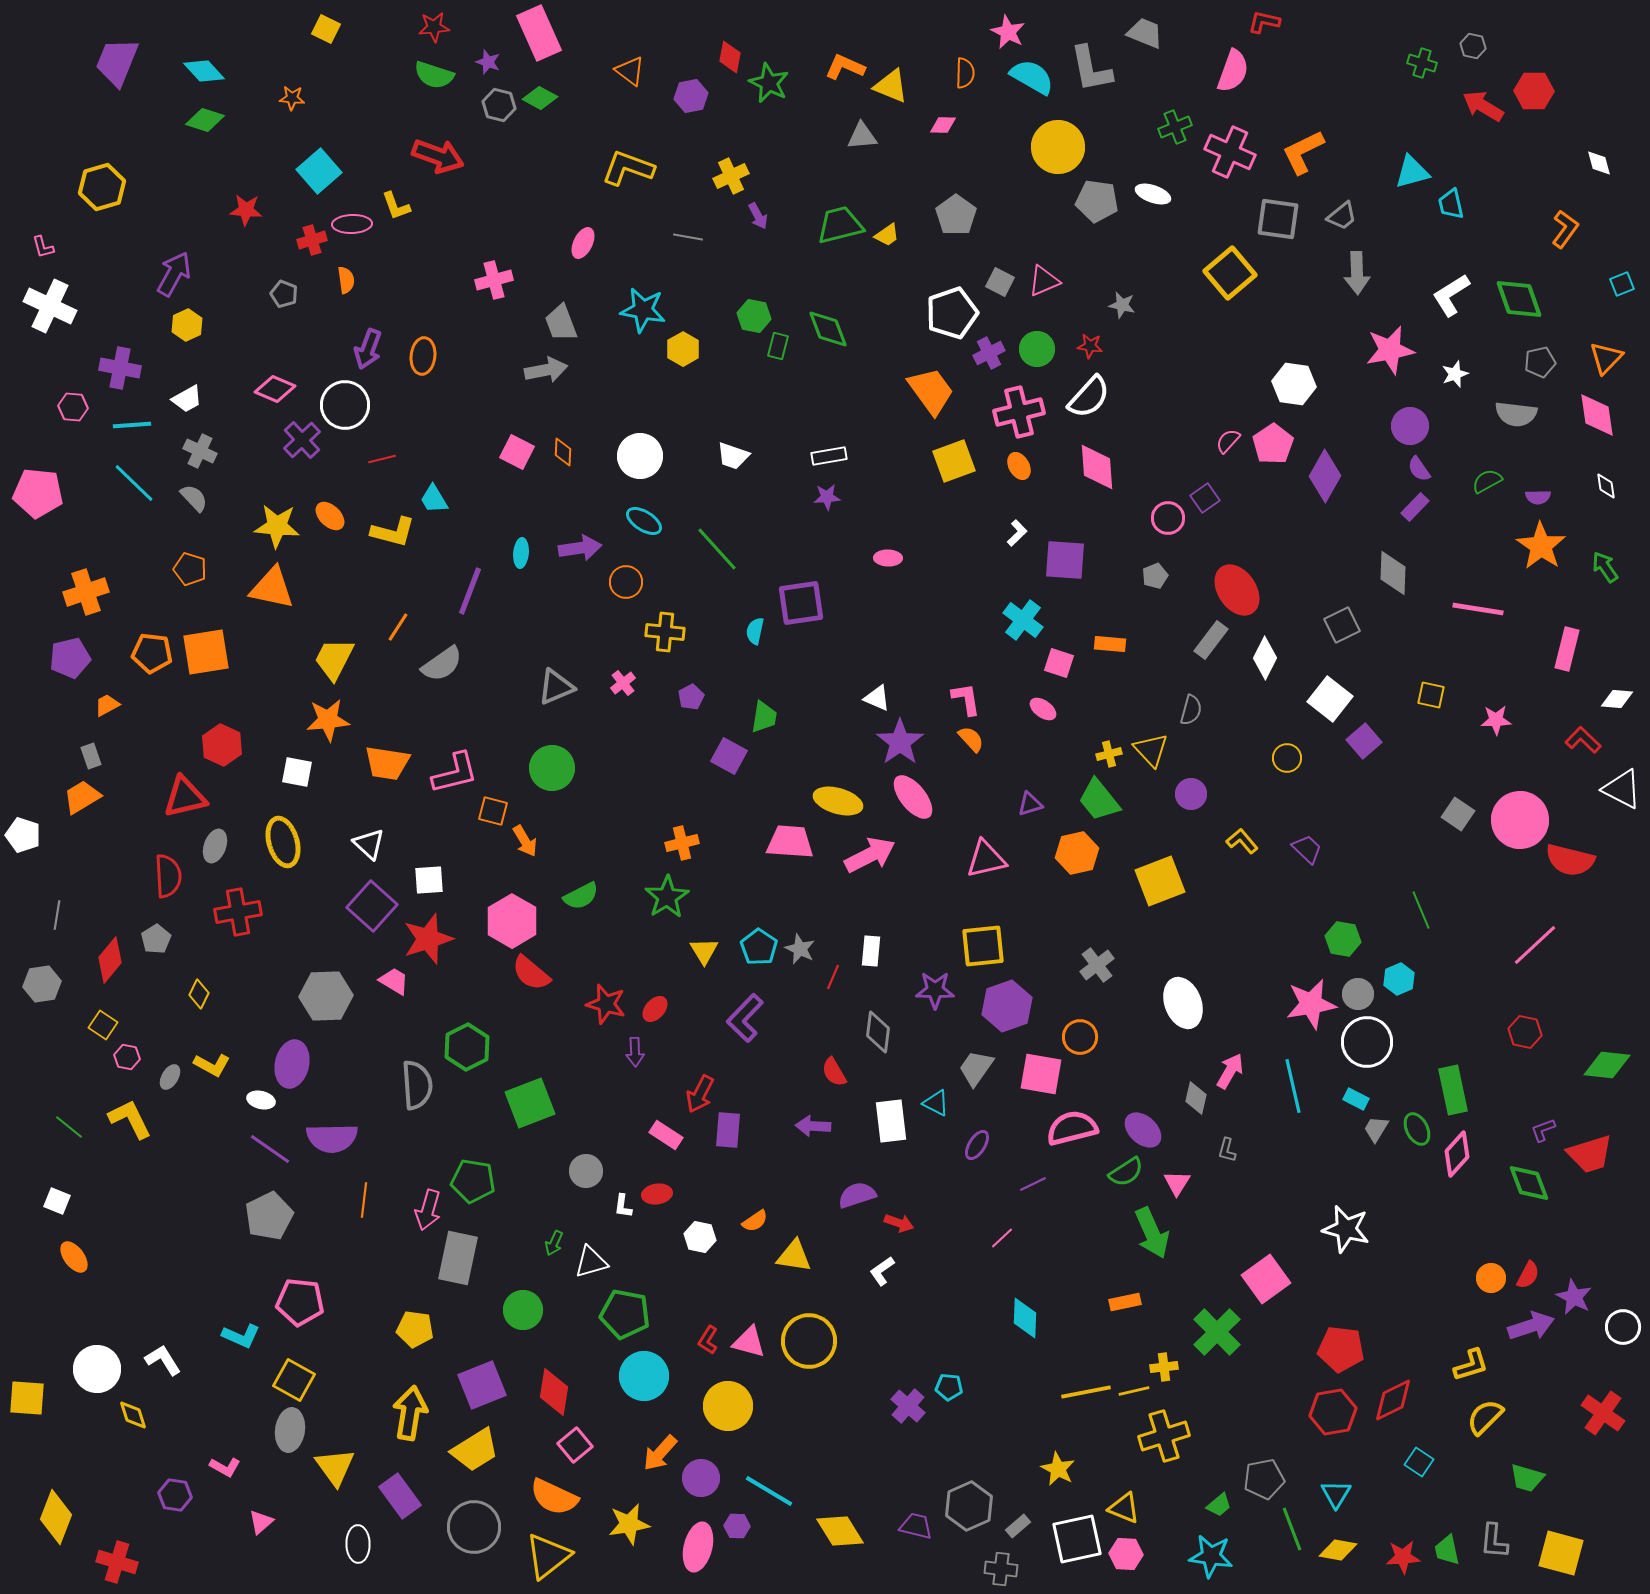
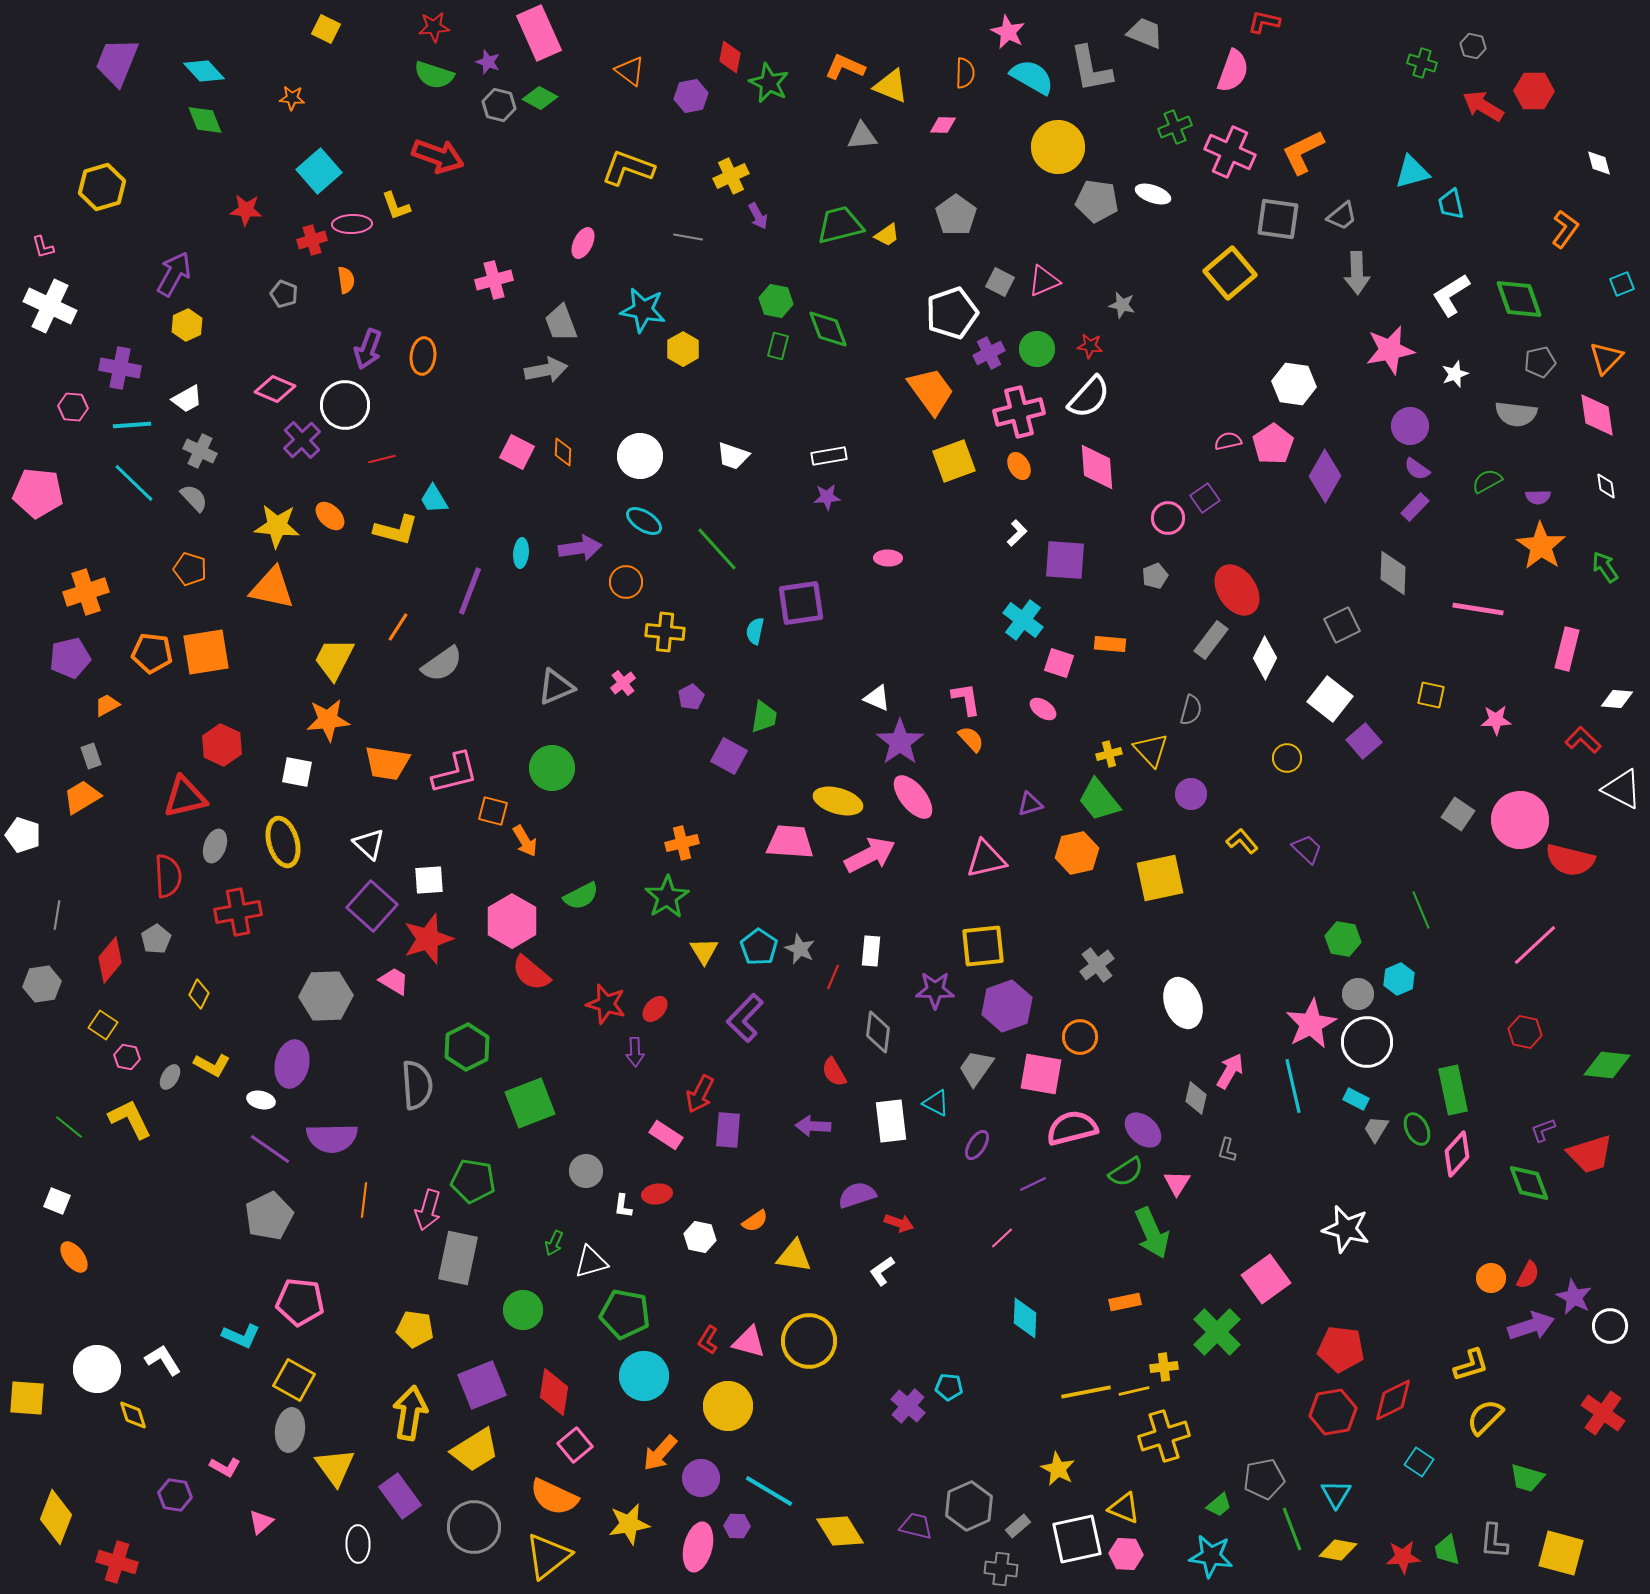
green diamond at (205, 120): rotated 51 degrees clockwise
green hexagon at (754, 316): moved 22 px right, 15 px up
pink semicircle at (1228, 441): rotated 36 degrees clockwise
purple semicircle at (1419, 469): moved 2 px left; rotated 20 degrees counterclockwise
yellow L-shape at (393, 532): moved 3 px right, 2 px up
yellow square at (1160, 881): moved 3 px up; rotated 9 degrees clockwise
pink star at (1311, 1004): moved 20 px down; rotated 18 degrees counterclockwise
white circle at (1623, 1327): moved 13 px left, 1 px up
